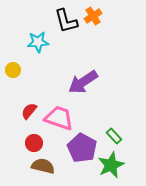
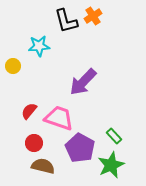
cyan star: moved 1 px right, 4 px down
yellow circle: moved 4 px up
purple arrow: rotated 12 degrees counterclockwise
purple pentagon: moved 2 px left
